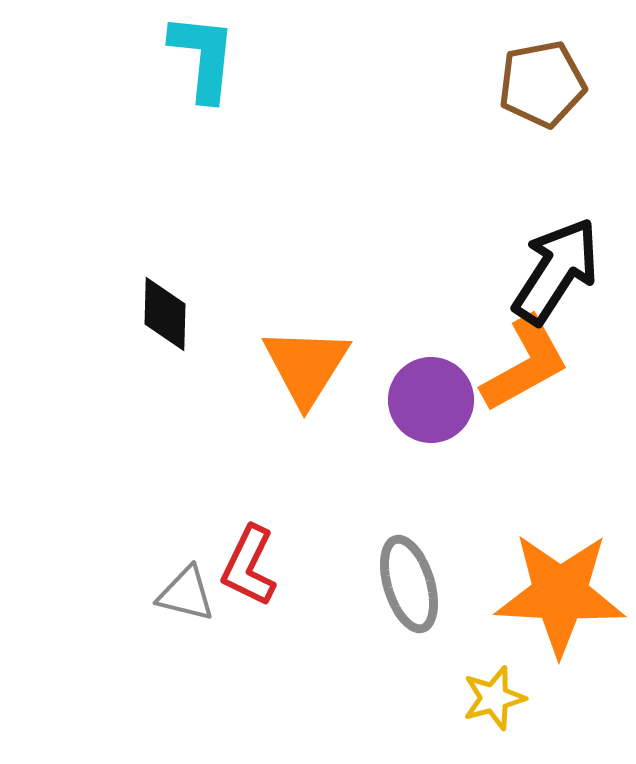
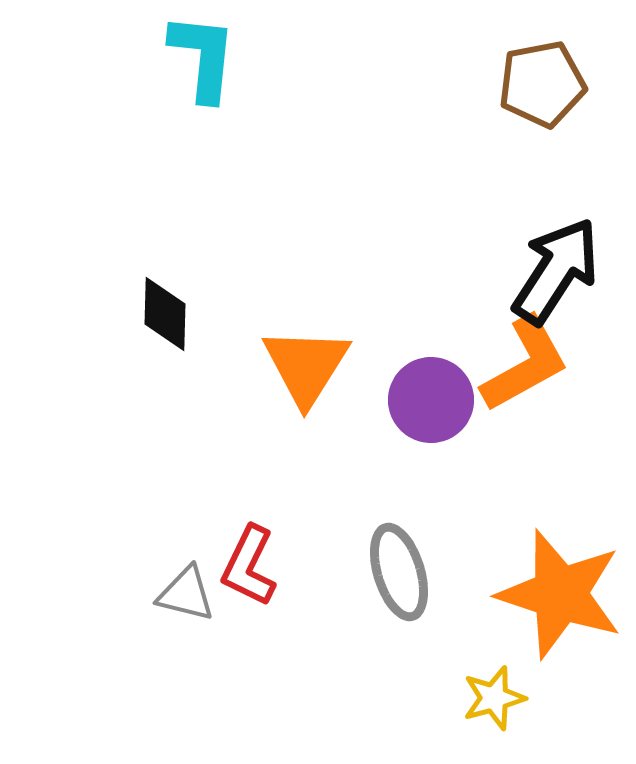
gray ellipse: moved 10 px left, 12 px up
orange star: rotated 15 degrees clockwise
